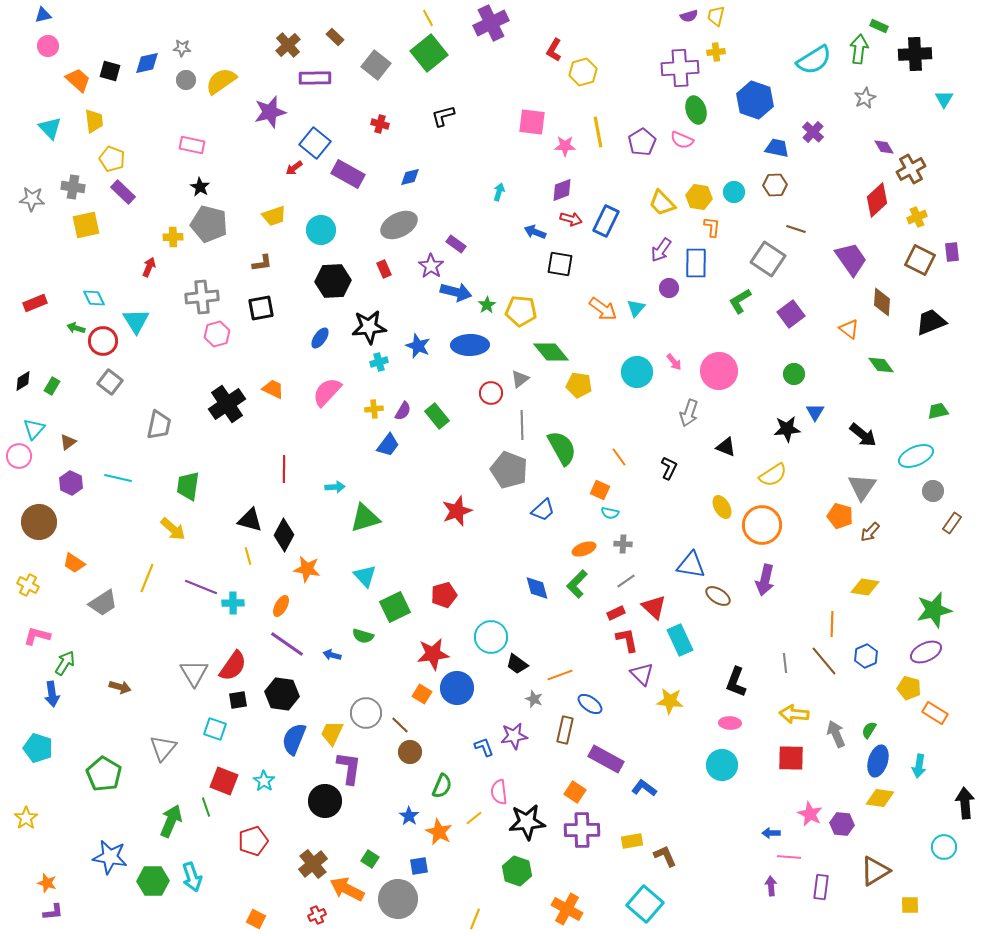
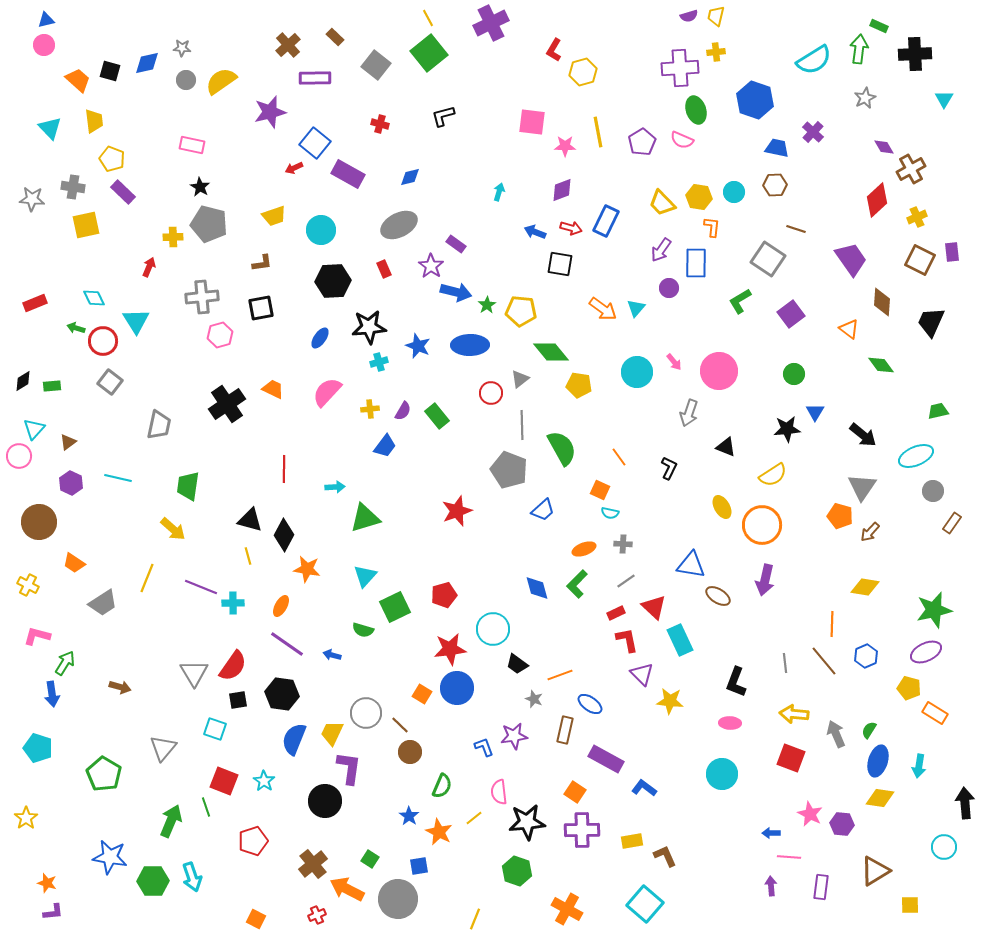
blue triangle at (43, 15): moved 3 px right, 5 px down
pink circle at (48, 46): moved 4 px left, 1 px up
red arrow at (294, 168): rotated 12 degrees clockwise
red arrow at (571, 219): moved 9 px down
black trapezoid at (931, 322): rotated 44 degrees counterclockwise
pink hexagon at (217, 334): moved 3 px right, 1 px down
green rectangle at (52, 386): rotated 54 degrees clockwise
yellow cross at (374, 409): moved 4 px left
blue trapezoid at (388, 445): moved 3 px left, 1 px down
cyan triangle at (365, 576): rotated 25 degrees clockwise
green semicircle at (363, 636): moved 6 px up
cyan circle at (491, 637): moved 2 px right, 8 px up
red star at (433, 654): moved 17 px right, 5 px up
red square at (791, 758): rotated 20 degrees clockwise
cyan circle at (722, 765): moved 9 px down
